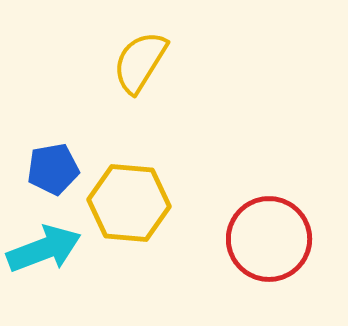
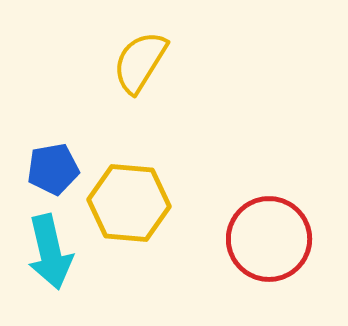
cyan arrow: moved 6 px right, 3 px down; rotated 98 degrees clockwise
